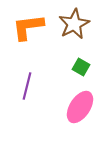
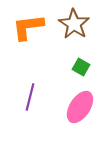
brown star: rotated 12 degrees counterclockwise
purple line: moved 3 px right, 11 px down
